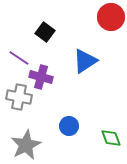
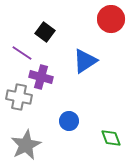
red circle: moved 2 px down
purple line: moved 3 px right, 5 px up
blue circle: moved 5 px up
